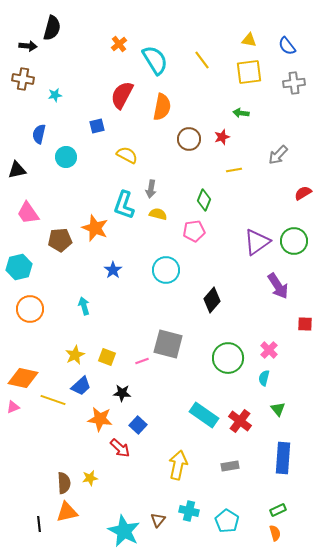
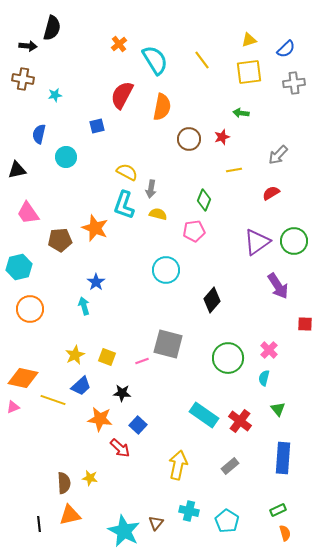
yellow triangle at (249, 40): rotated 28 degrees counterclockwise
blue semicircle at (287, 46): moved 1 px left, 3 px down; rotated 96 degrees counterclockwise
yellow semicircle at (127, 155): moved 17 px down
red semicircle at (303, 193): moved 32 px left
blue star at (113, 270): moved 17 px left, 12 px down
gray rectangle at (230, 466): rotated 30 degrees counterclockwise
yellow star at (90, 478): rotated 21 degrees clockwise
orange triangle at (67, 512): moved 3 px right, 3 px down
brown triangle at (158, 520): moved 2 px left, 3 px down
orange semicircle at (275, 533): moved 10 px right
